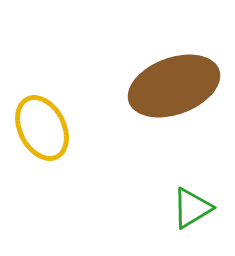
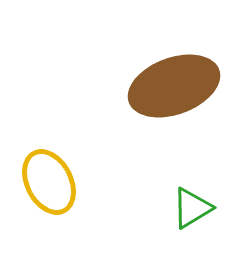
yellow ellipse: moved 7 px right, 54 px down
